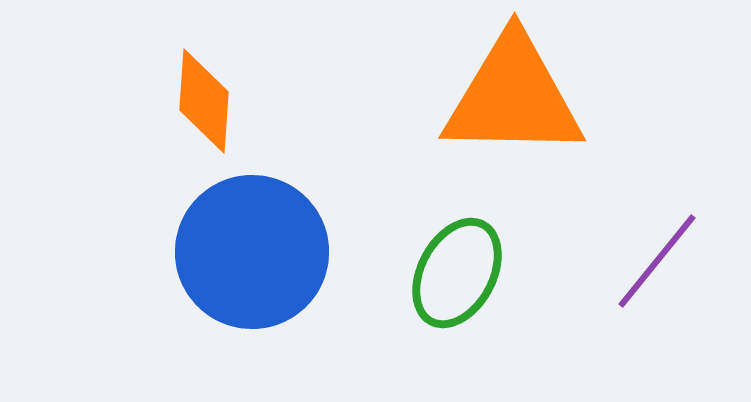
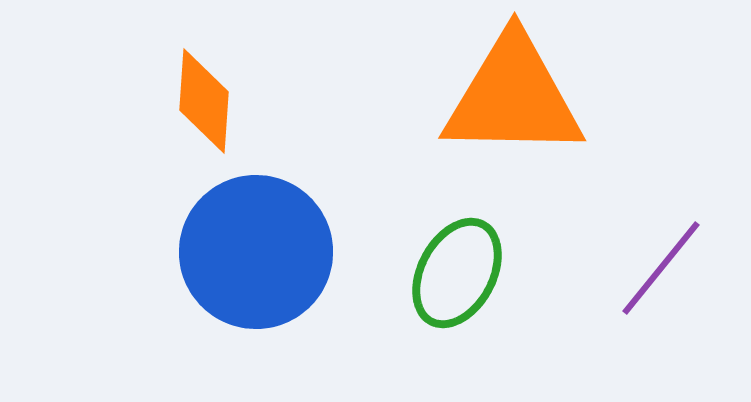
blue circle: moved 4 px right
purple line: moved 4 px right, 7 px down
